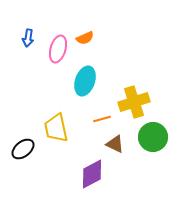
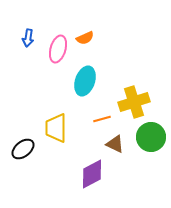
yellow trapezoid: rotated 12 degrees clockwise
green circle: moved 2 px left
